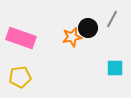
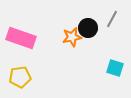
cyan square: rotated 18 degrees clockwise
